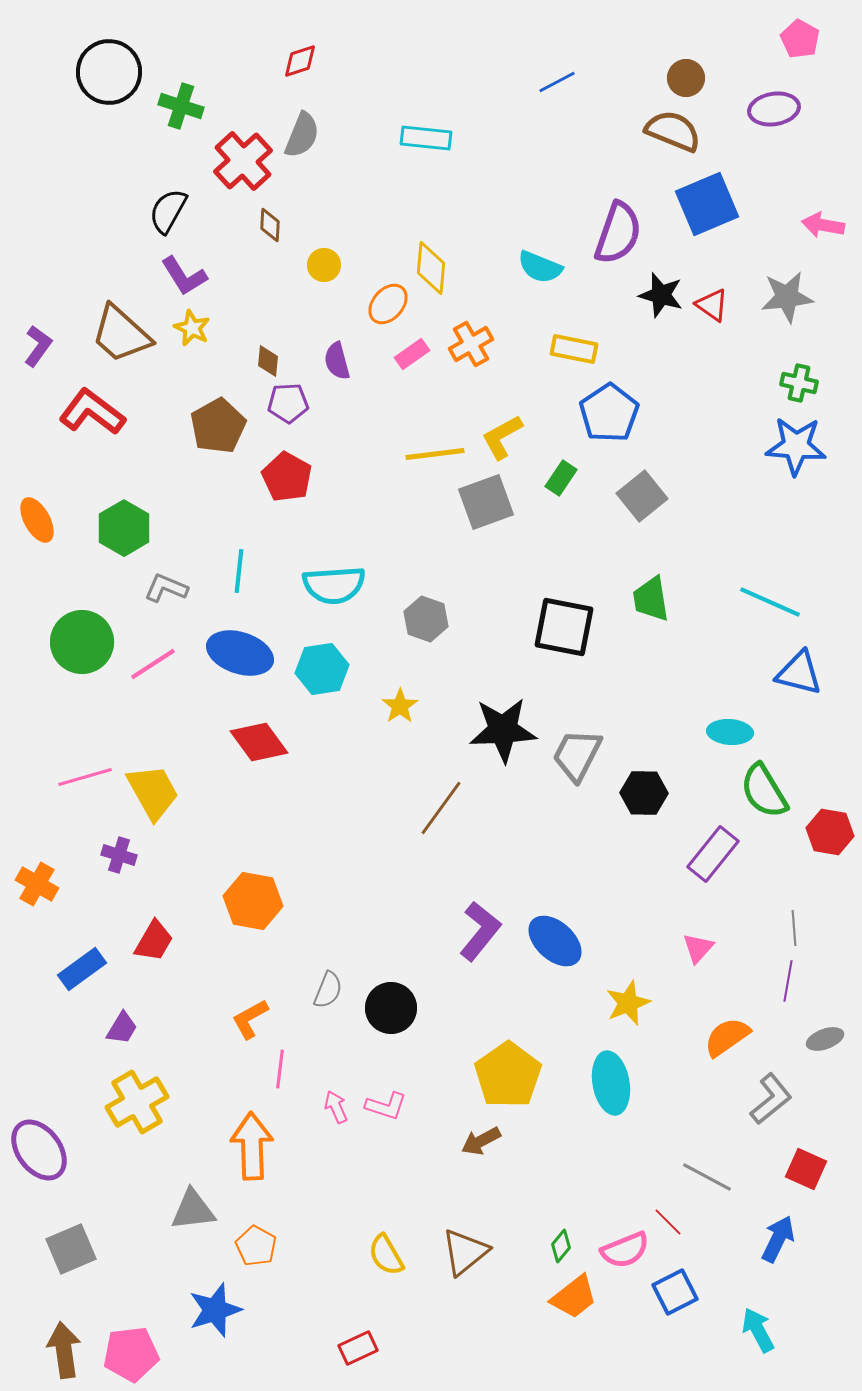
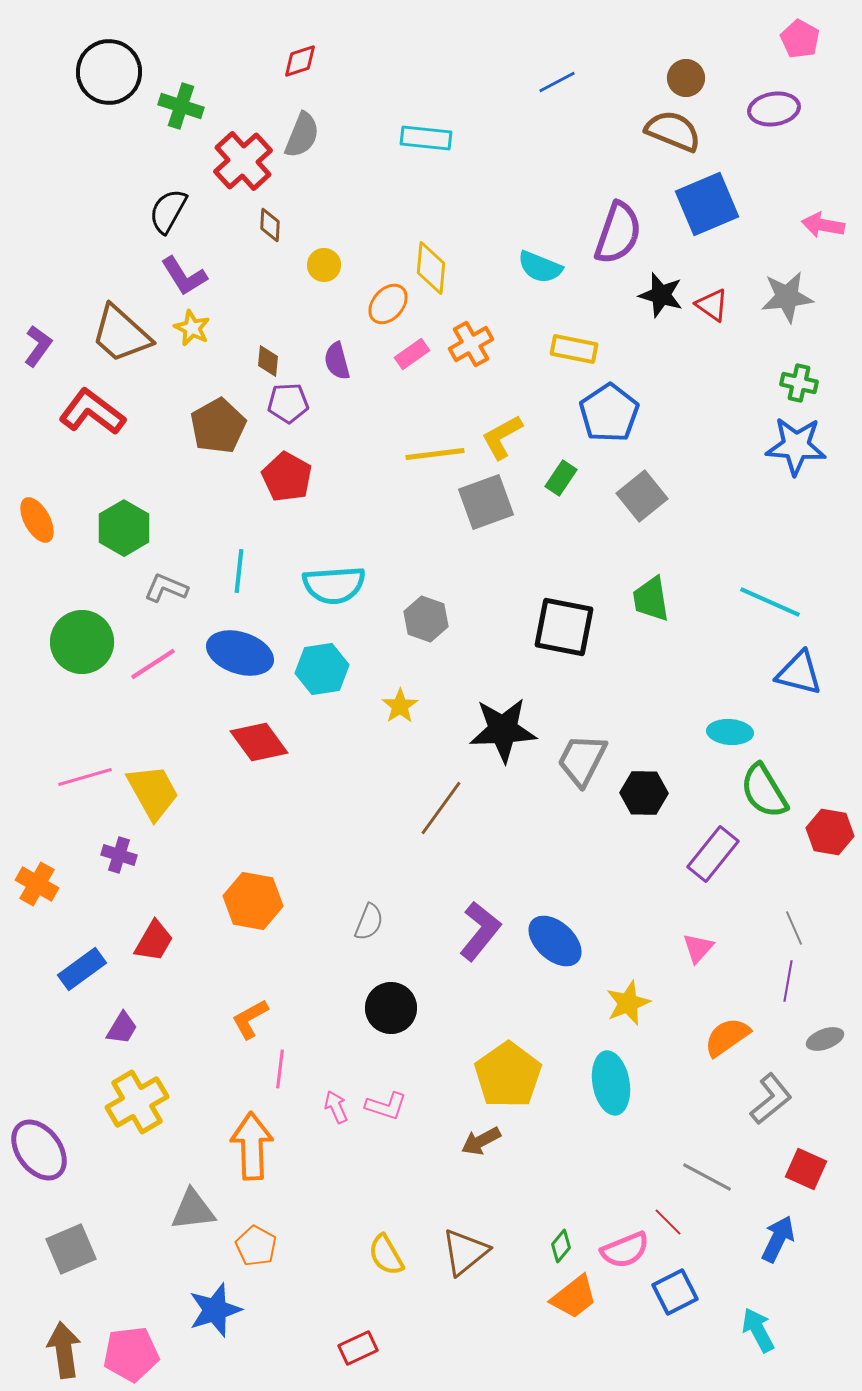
gray trapezoid at (577, 755): moved 5 px right, 5 px down
gray line at (794, 928): rotated 20 degrees counterclockwise
gray semicircle at (328, 990): moved 41 px right, 68 px up
